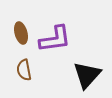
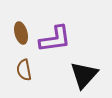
black triangle: moved 3 px left
